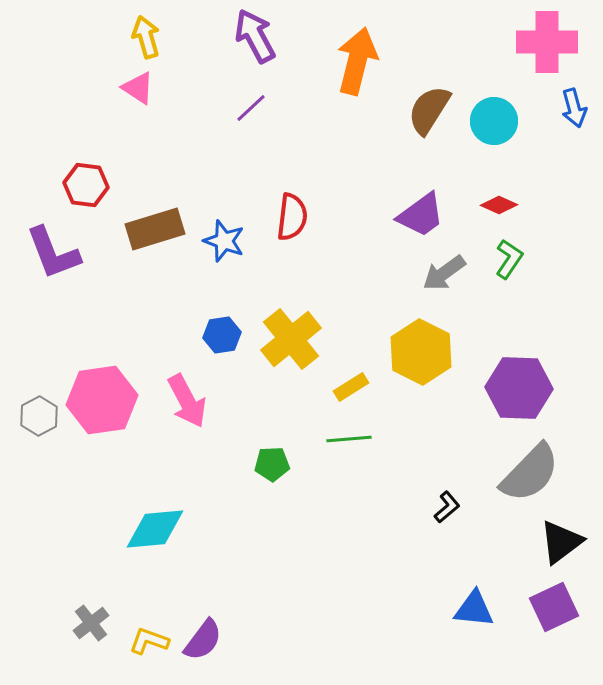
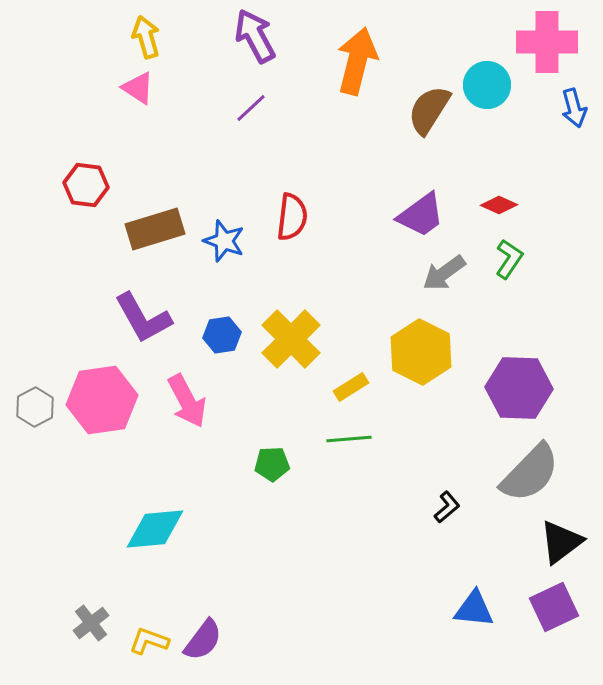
cyan circle: moved 7 px left, 36 px up
purple L-shape: moved 90 px right, 65 px down; rotated 8 degrees counterclockwise
yellow cross: rotated 6 degrees counterclockwise
gray hexagon: moved 4 px left, 9 px up
